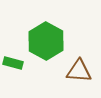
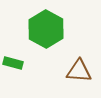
green hexagon: moved 12 px up
